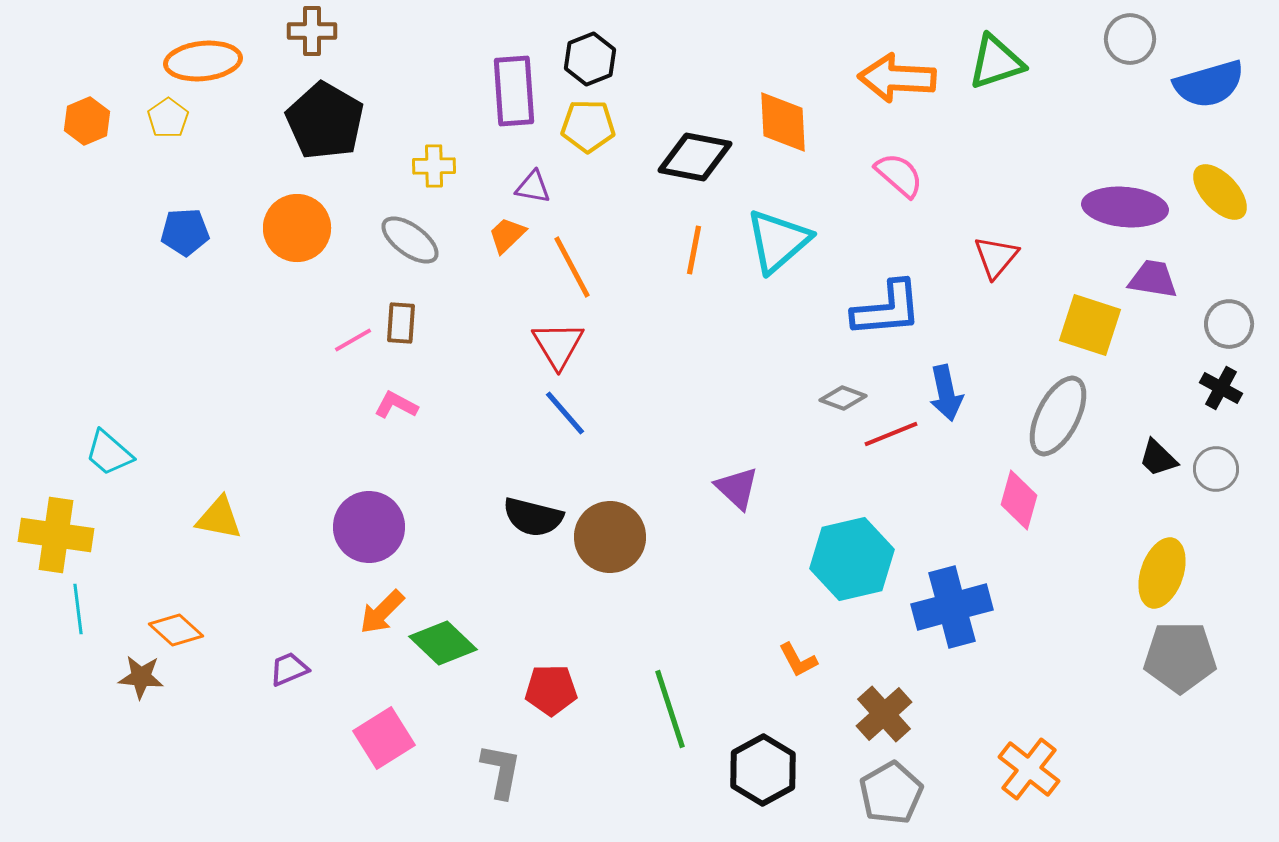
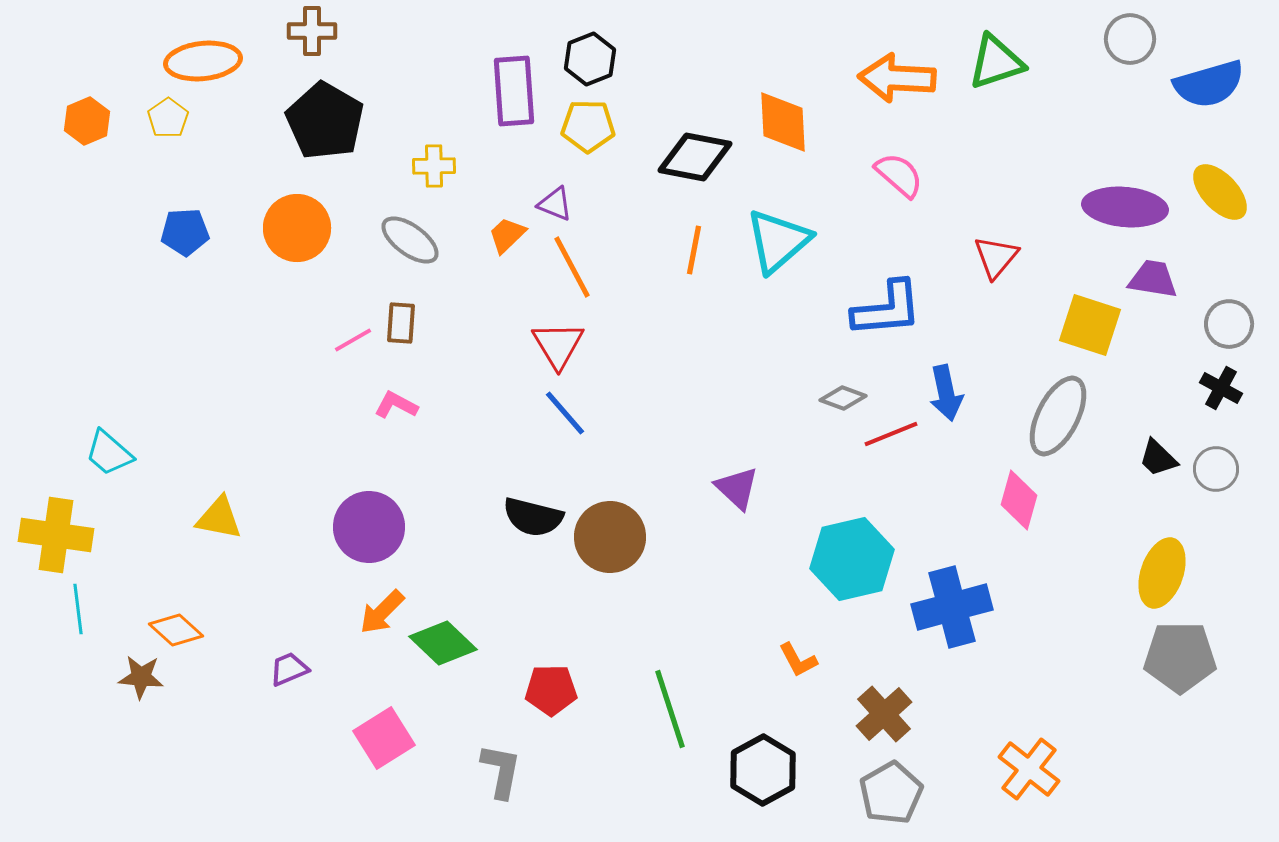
purple triangle at (533, 187): moved 22 px right, 17 px down; rotated 12 degrees clockwise
